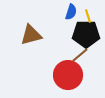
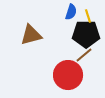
brown line: moved 4 px right
